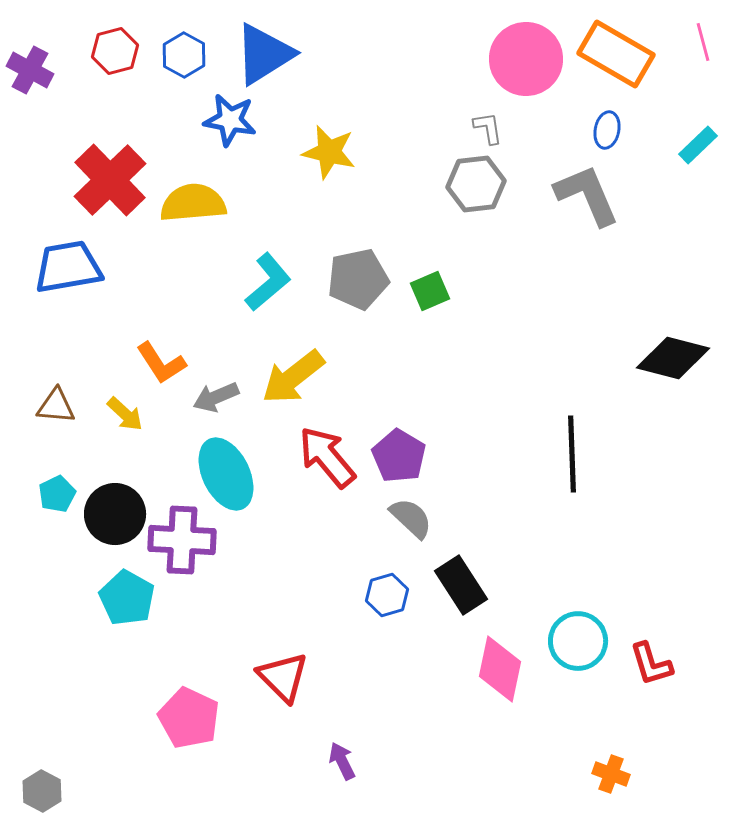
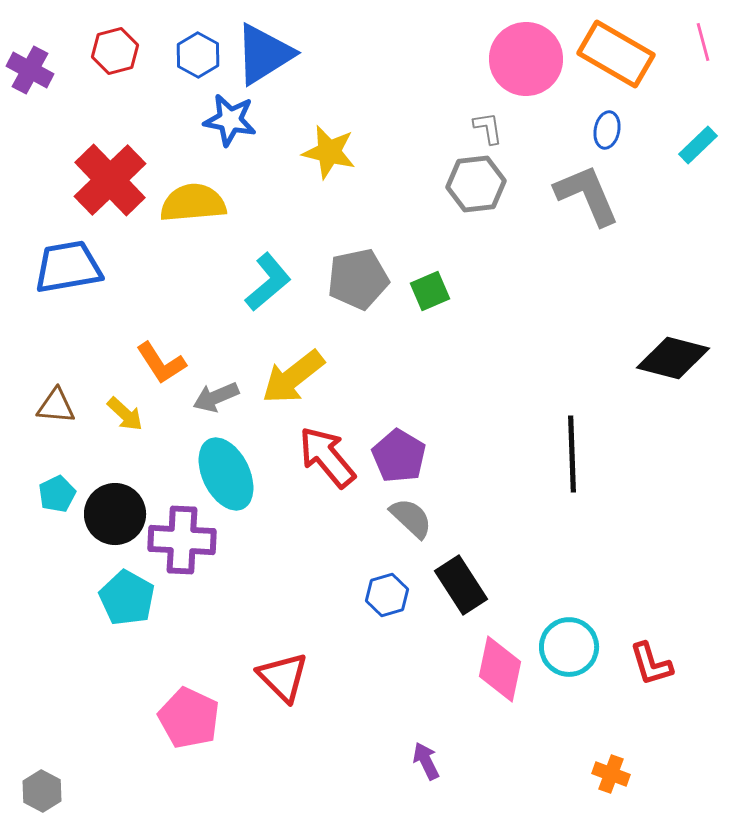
blue hexagon at (184, 55): moved 14 px right
cyan circle at (578, 641): moved 9 px left, 6 px down
purple arrow at (342, 761): moved 84 px right
